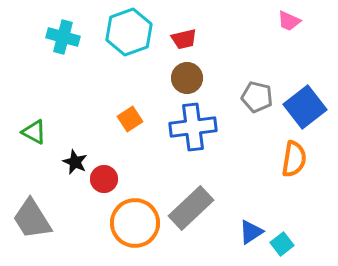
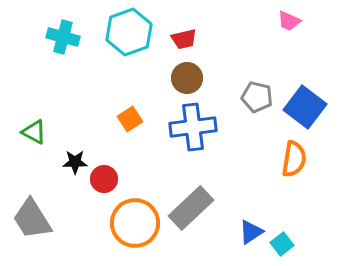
blue square: rotated 15 degrees counterclockwise
black star: rotated 25 degrees counterclockwise
